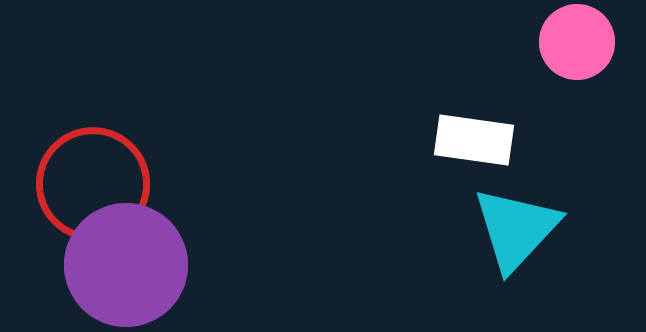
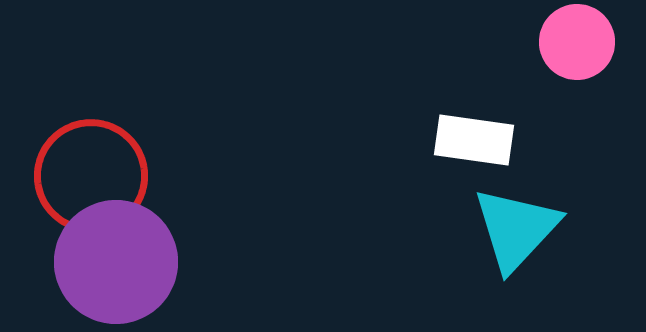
red circle: moved 2 px left, 8 px up
purple circle: moved 10 px left, 3 px up
